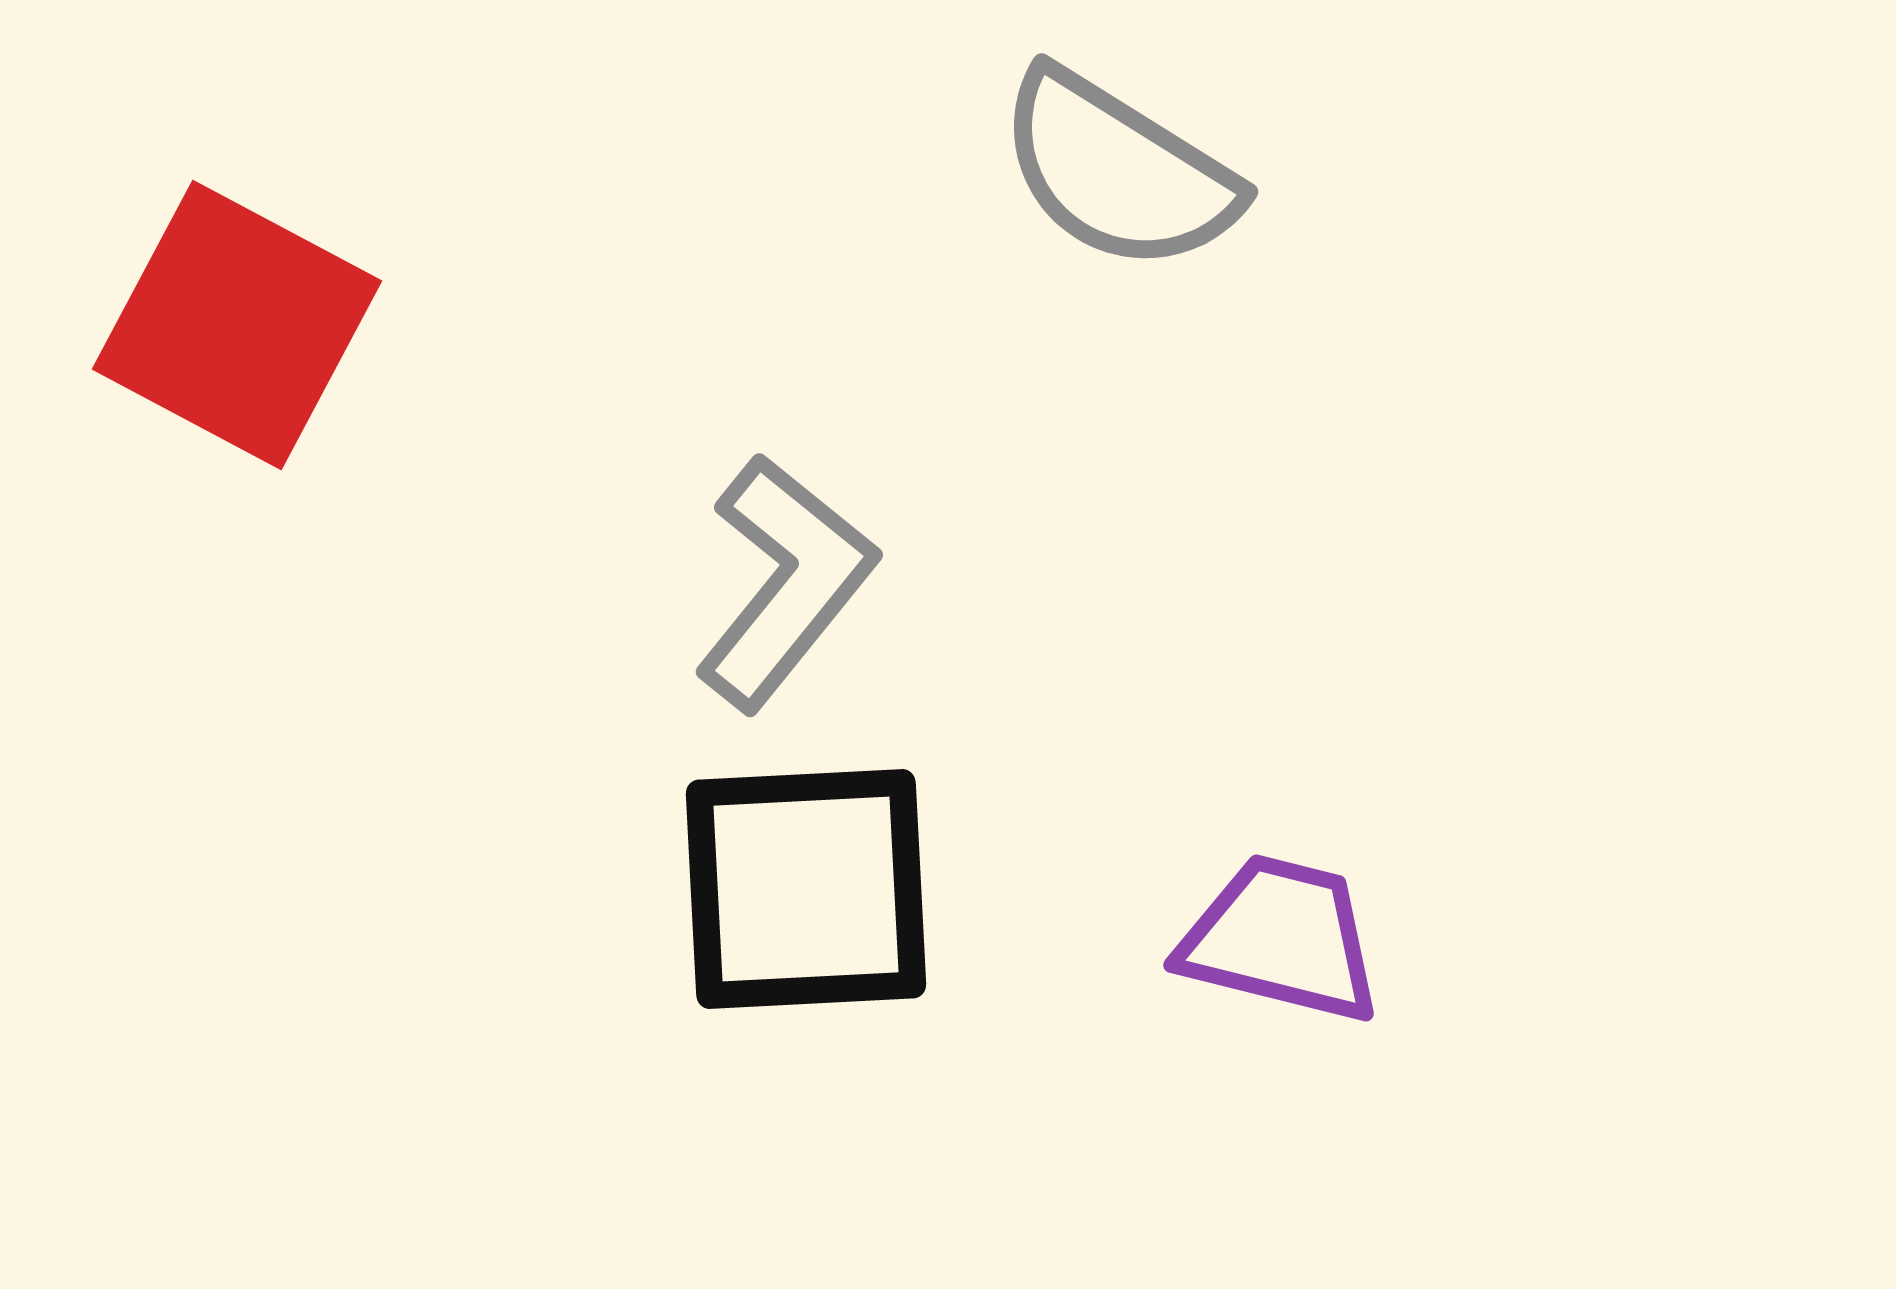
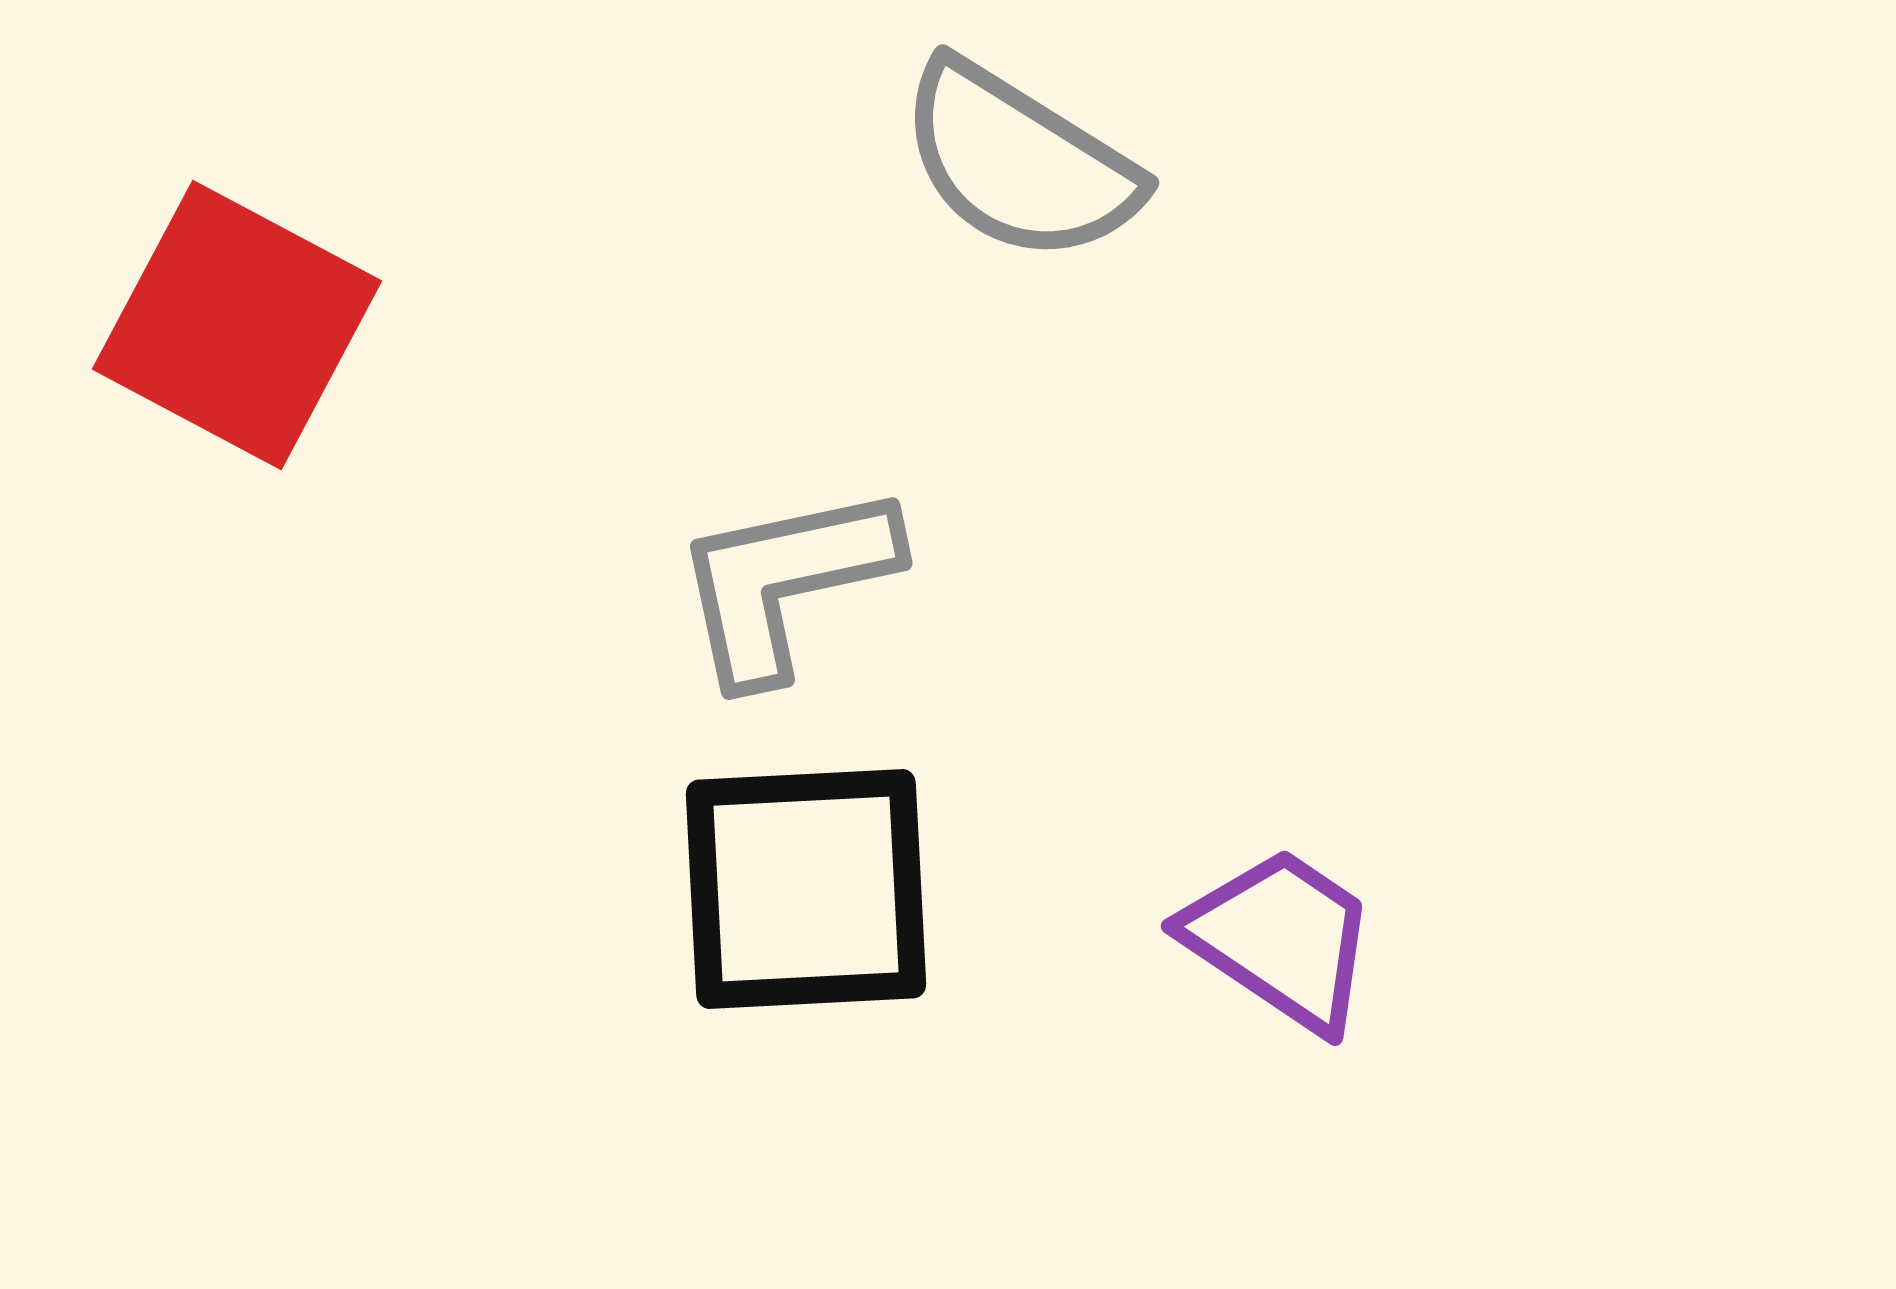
gray semicircle: moved 99 px left, 9 px up
gray L-shape: rotated 141 degrees counterclockwise
purple trapezoid: rotated 20 degrees clockwise
